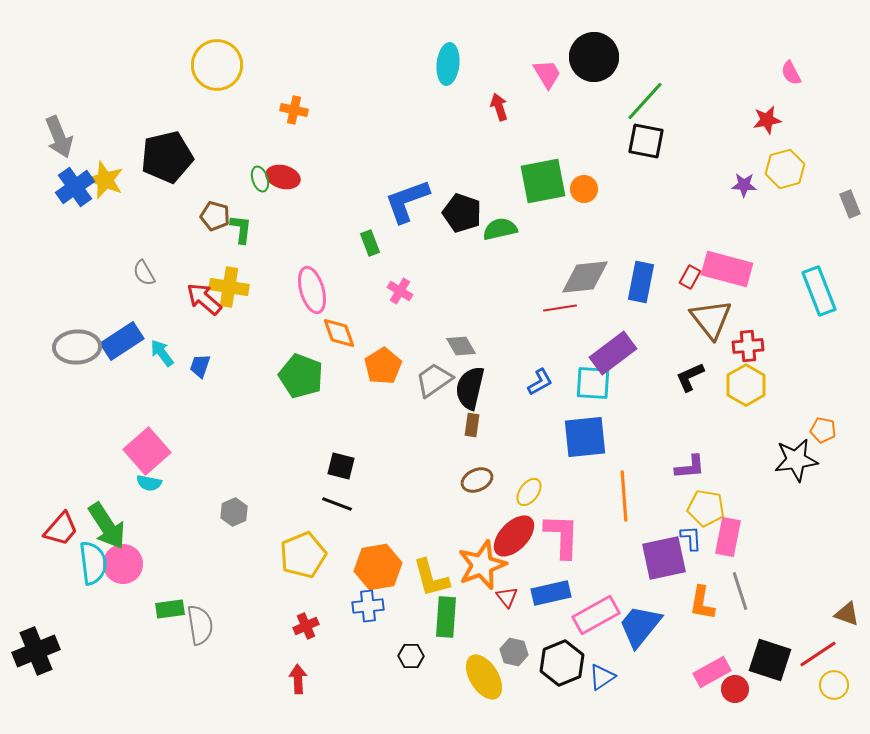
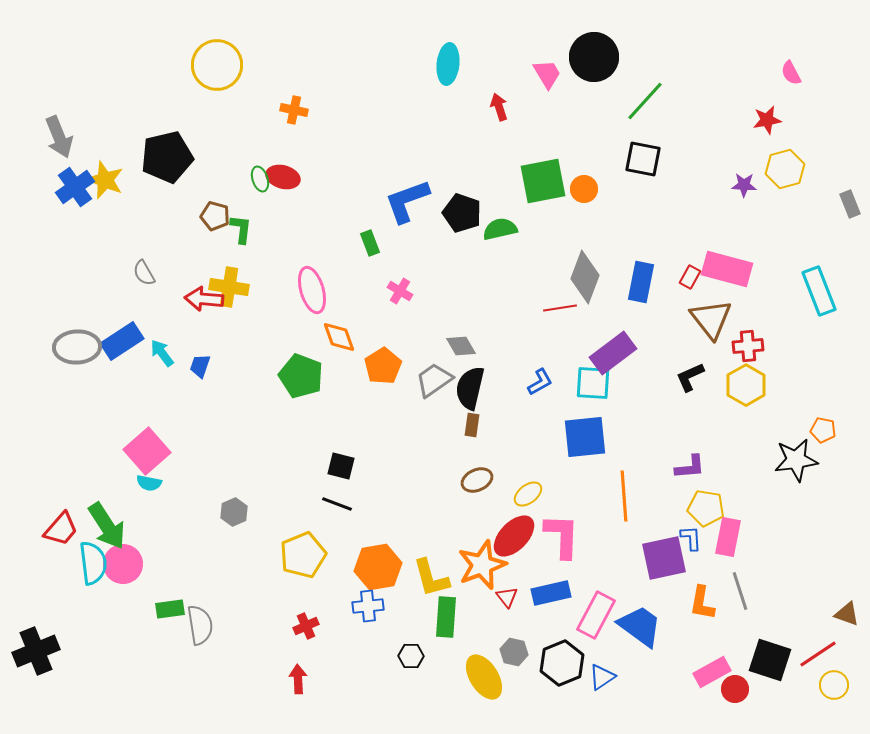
black square at (646, 141): moved 3 px left, 18 px down
gray diamond at (585, 277): rotated 63 degrees counterclockwise
red arrow at (204, 299): rotated 36 degrees counterclockwise
orange diamond at (339, 333): moved 4 px down
yellow ellipse at (529, 492): moved 1 px left, 2 px down; rotated 16 degrees clockwise
pink rectangle at (596, 615): rotated 33 degrees counterclockwise
blue trapezoid at (640, 626): rotated 87 degrees clockwise
